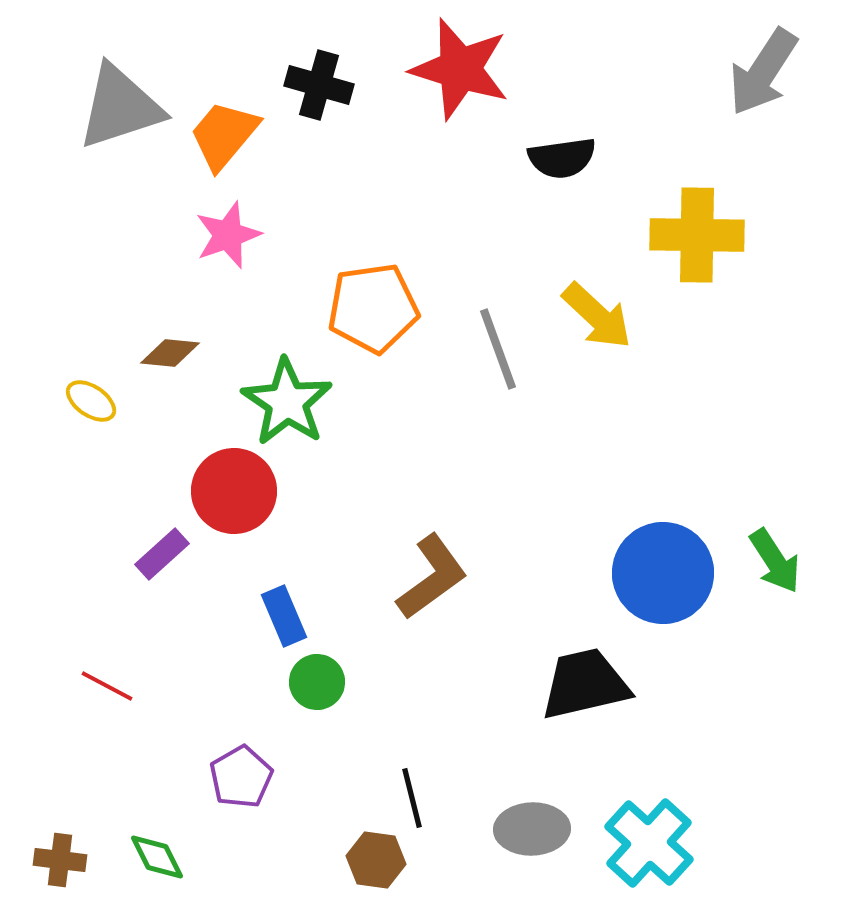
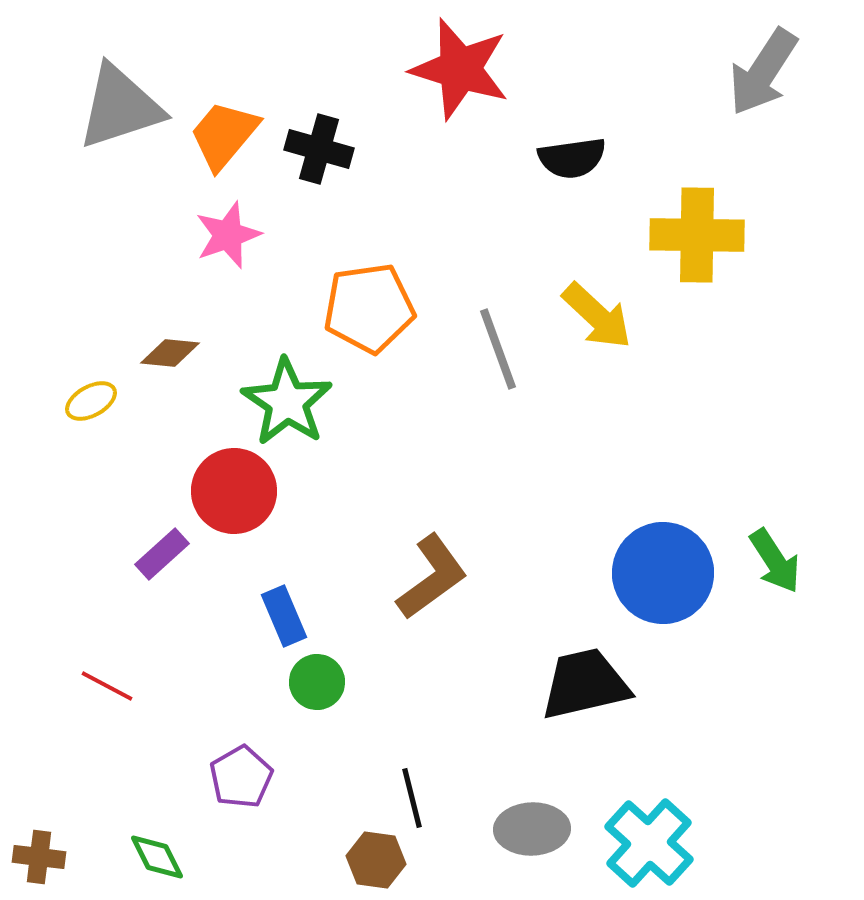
black cross: moved 64 px down
black semicircle: moved 10 px right
orange pentagon: moved 4 px left
yellow ellipse: rotated 63 degrees counterclockwise
brown cross: moved 21 px left, 3 px up
